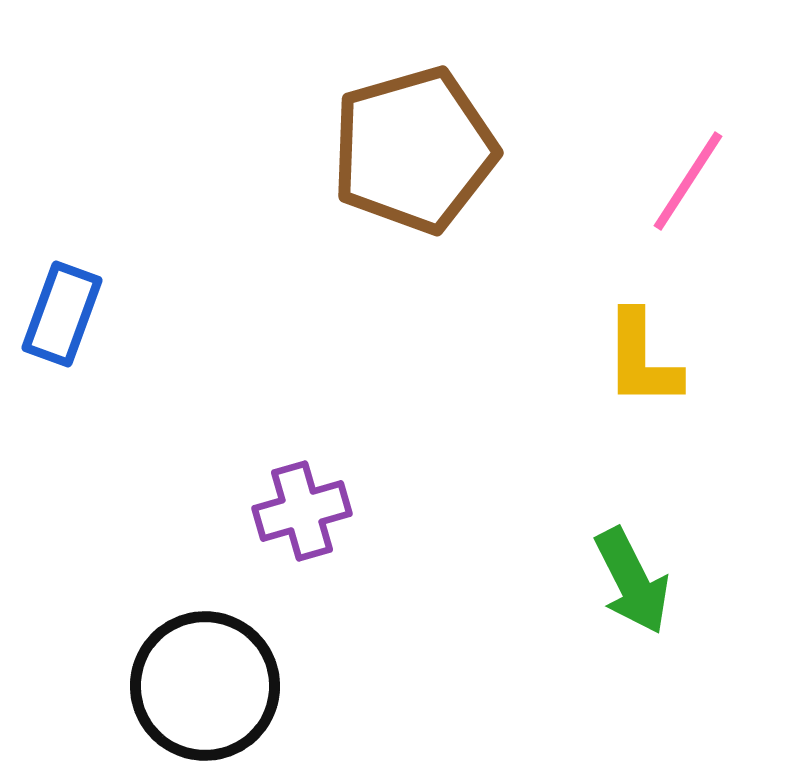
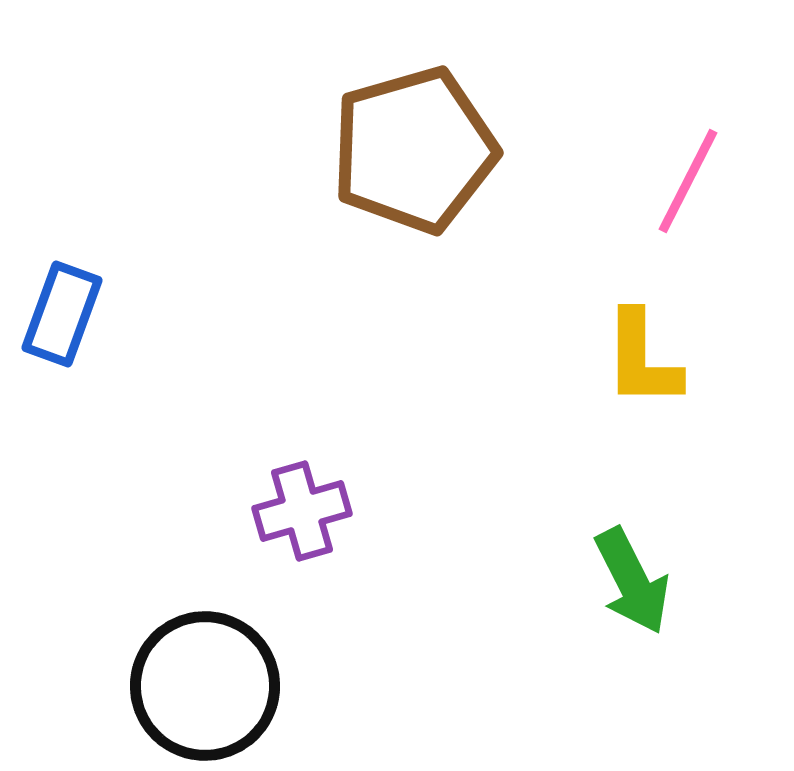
pink line: rotated 6 degrees counterclockwise
